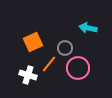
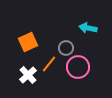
orange square: moved 5 px left
gray circle: moved 1 px right
pink circle: moved 1 px up
white cross: rotated 30 degrees clockwise
